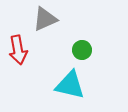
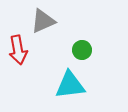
gray triangle: moved 2 px left, 2 px down
cyan triangle: rotated 20 degrees counterclockwise
